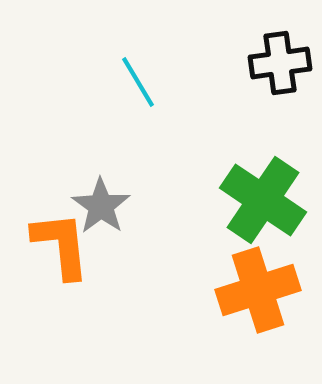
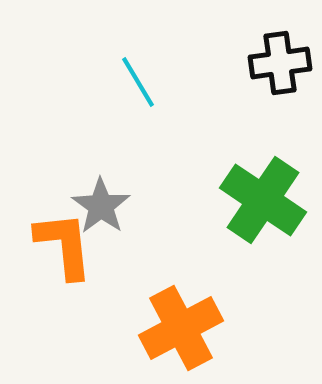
orange L-shape: moved 3 px right
orange cross: moved 77 px left, 38 px down; rotated 10 degrees counterclockwise
